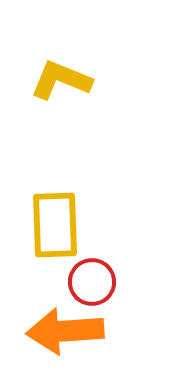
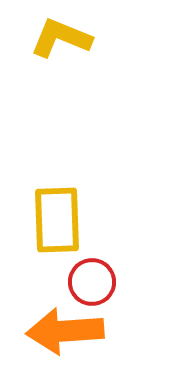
yellow L-shape: moved 42 px up
yellow rectangle: moved 2 px right, 5 px up
